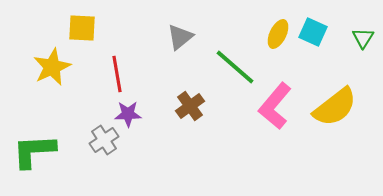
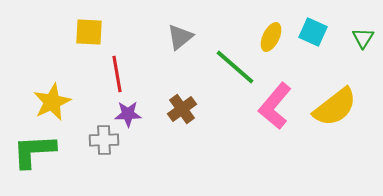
yellow square: moved 7 px right, 4 px down
yellow ellipse: moved 7 px left, 3 px down
yellow star: moved 35 px down
brown cross: moved 8 px left, 3 px down
gray cross: rotated 32 degrees clockwise
